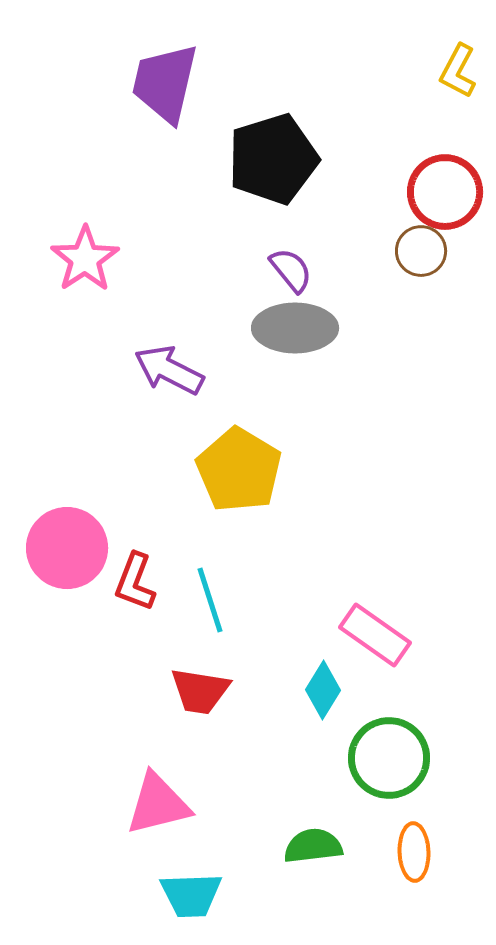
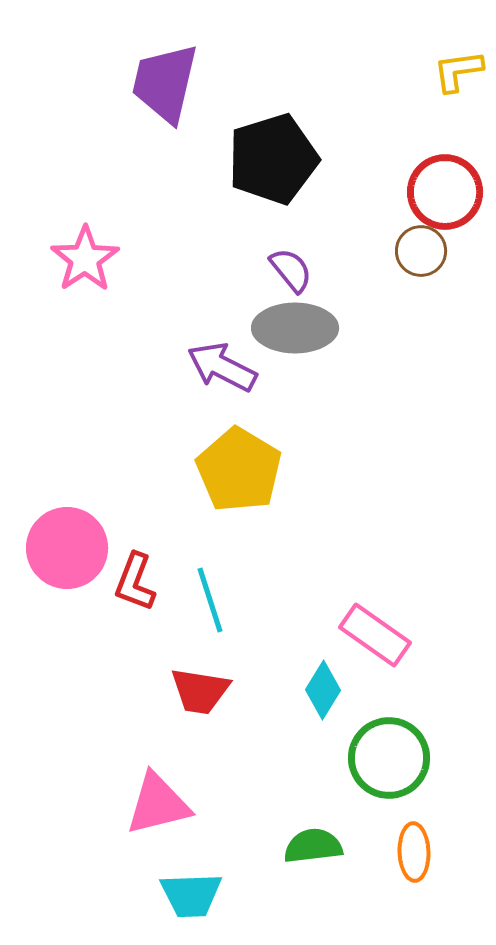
yellow L-shape: rotated 54 degrees clockwise
purple arrow: moved 53 px right, 3 px up
